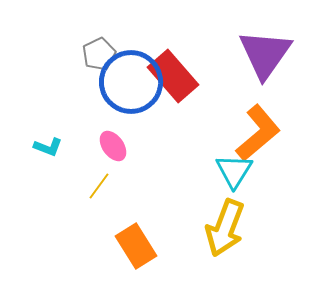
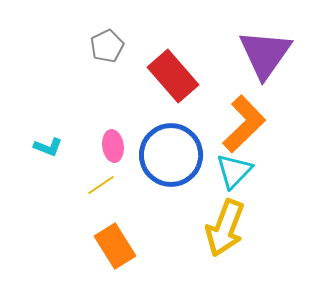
gray pentagon: moved 8 px right, 8 px up
blue circle: moved 40 px right, 73 px down
orange L-shape: moved 14 px left, 9 px up; rotated 4 degrees counterclockwise
pink ellipse: rotated 28 degrees clockwise
cyan triangle: rotated 12 degrees clockwise
yellow line: moved 2 px right, 1 px up; rotated 20 degrees clockwise
orange rectangle: moved 21 px left
